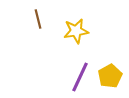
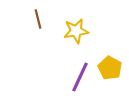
yellow pentagon: moved 8 px up; rotated 15 degrees counterclockwise
